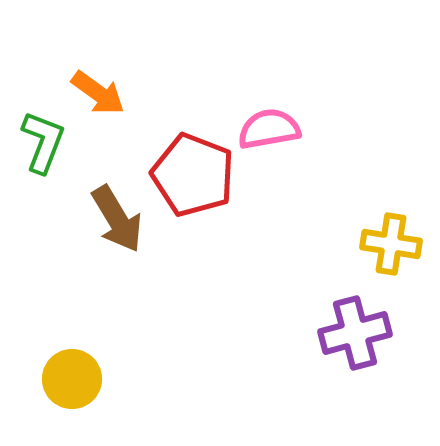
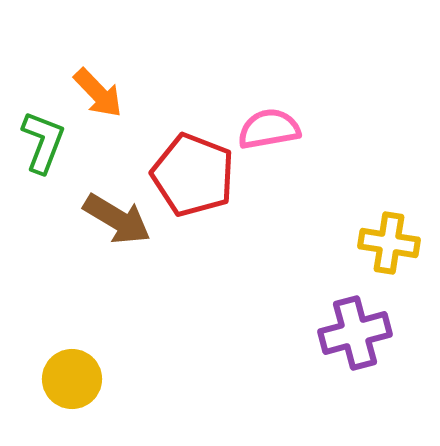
orange arrow: rotated 10 degrees clockwise
brown arrow: rotated 28 degrees counterclockwise
yellow cross: moved 2 px left, 1 px up
